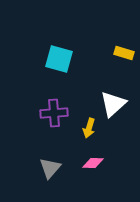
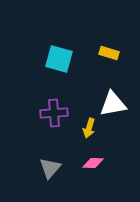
yellow rectangle: moved 15 px left
white triangle: rotated 32 degrees clockwise
